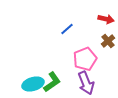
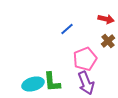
green L-shape: rotated 120 degrees clockwise
